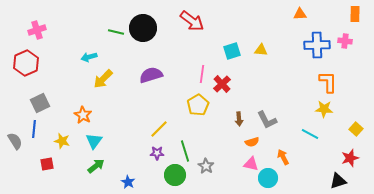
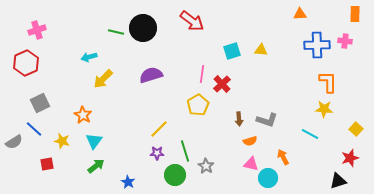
gray L-shape at (267, 120): rotated 45 degrees counterclockwise
blue line at (34, 129): rotated 54 degrees counterclockwise
gray semicircle at (15, 141): moved 1 px left, 1 px down; rotated 90 degrees clockwise
orange semicircle at (252, 142): moved 2 px left, 1 px up
